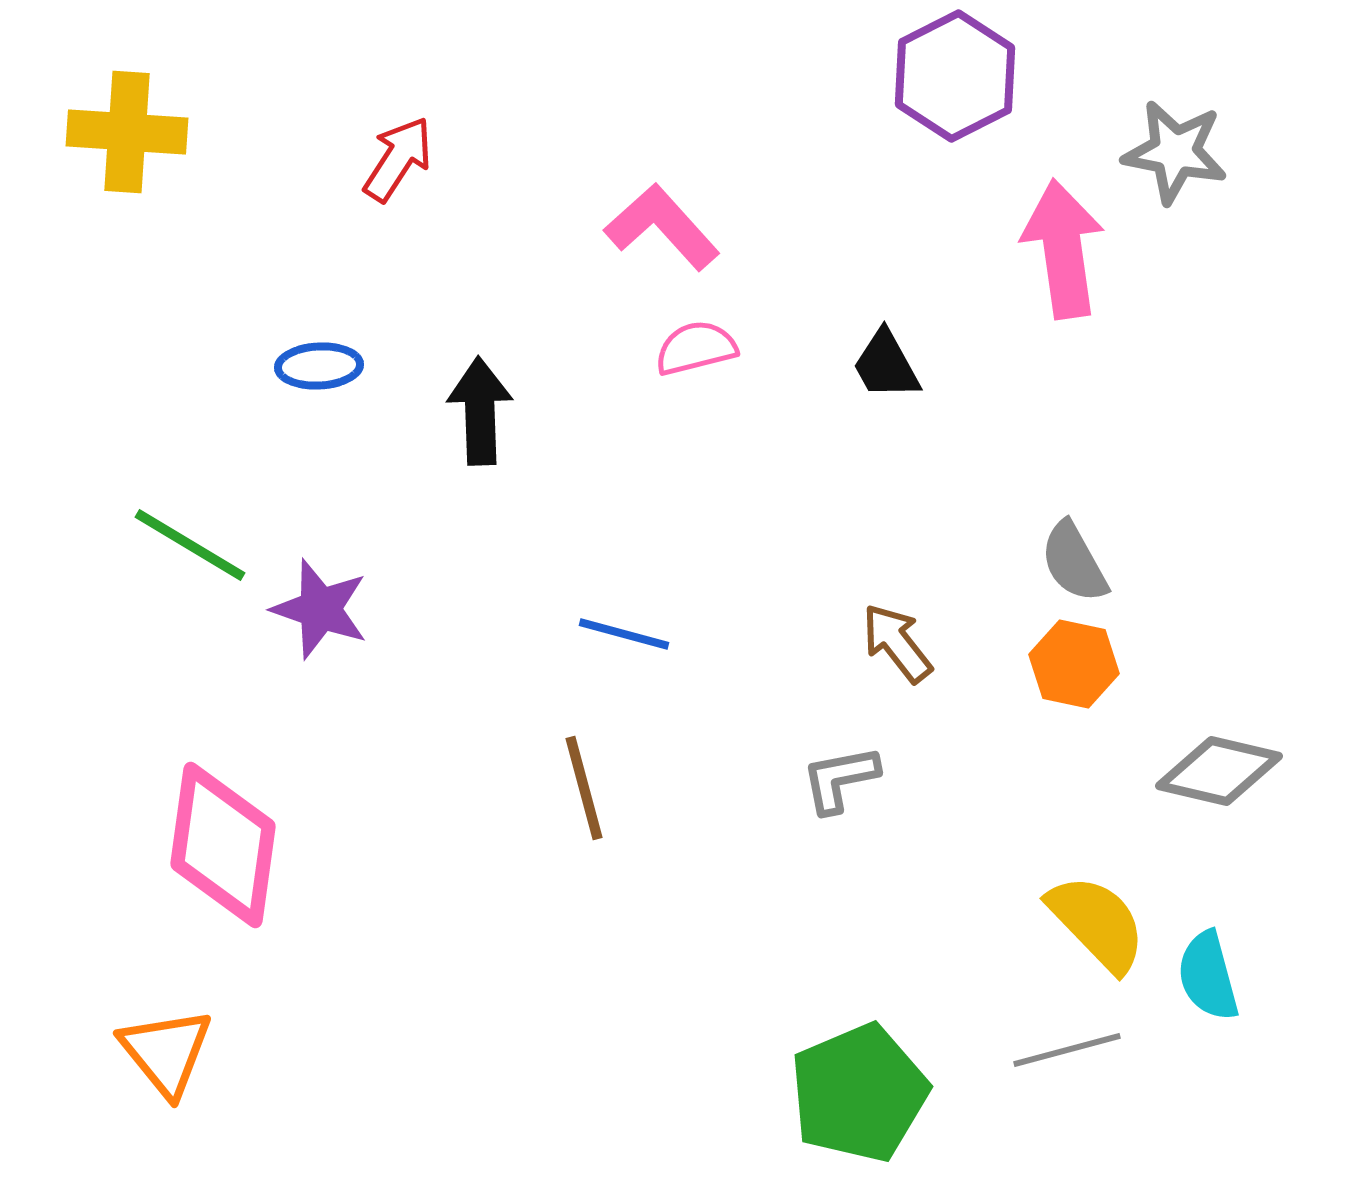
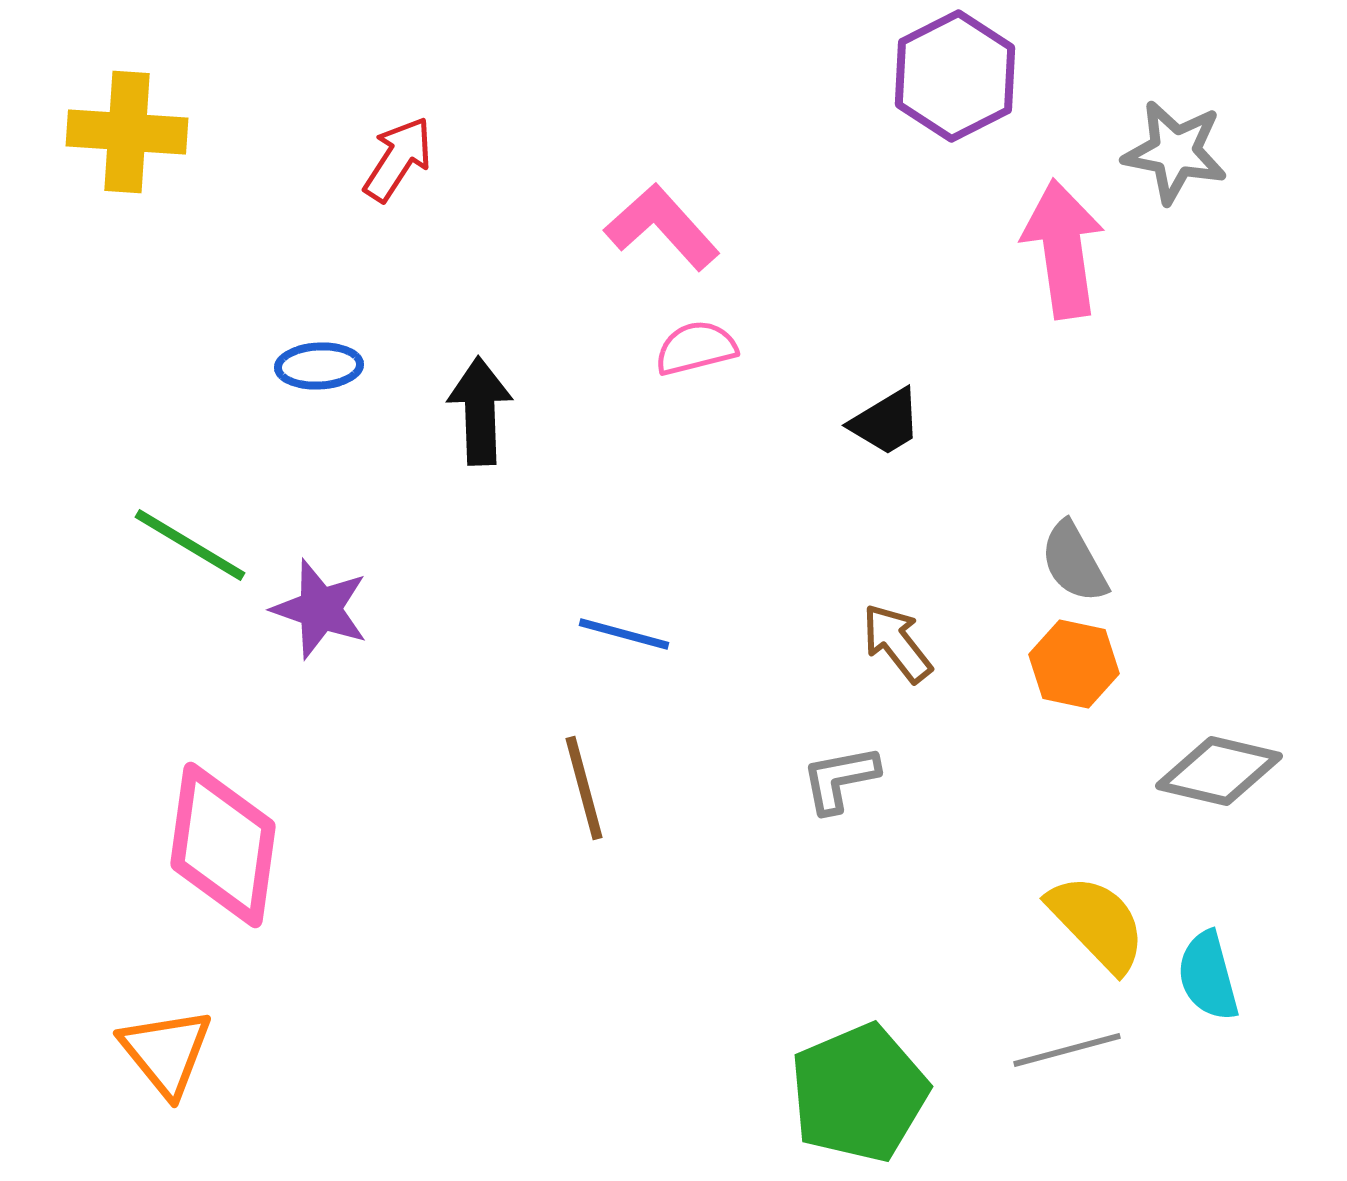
black trapezoid: moved 57 px down; rotated 92 degrees counterclockwise
